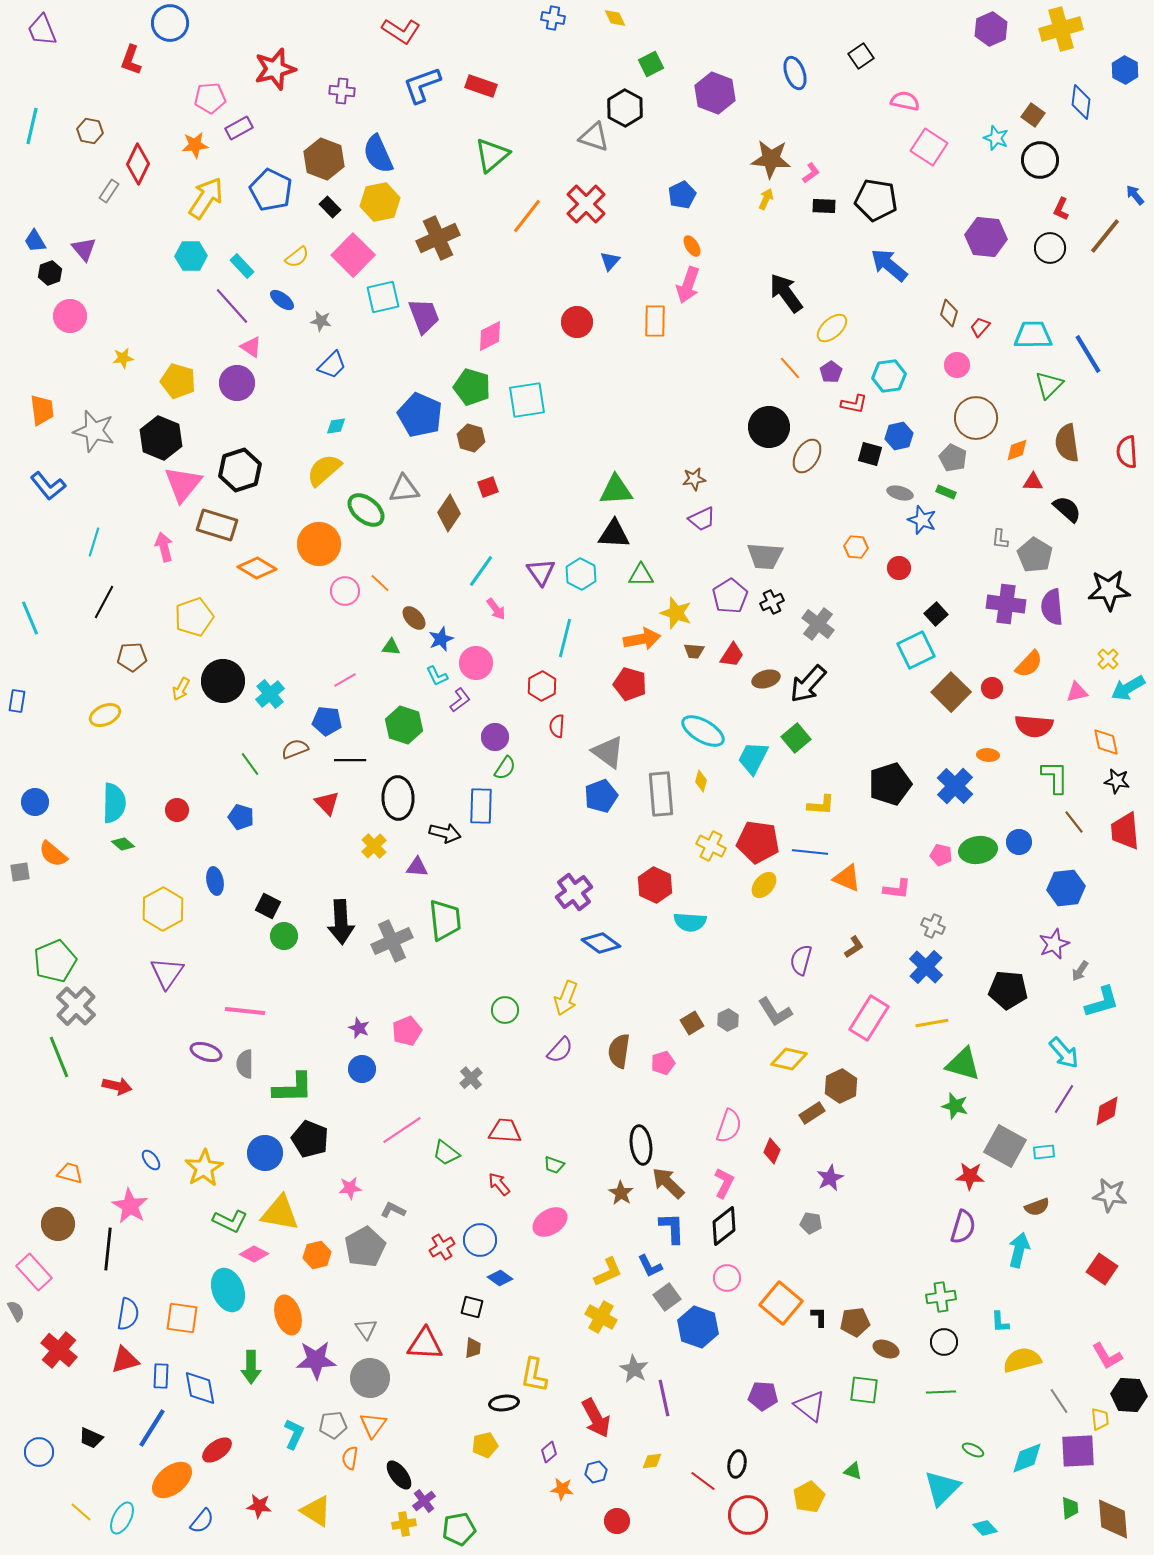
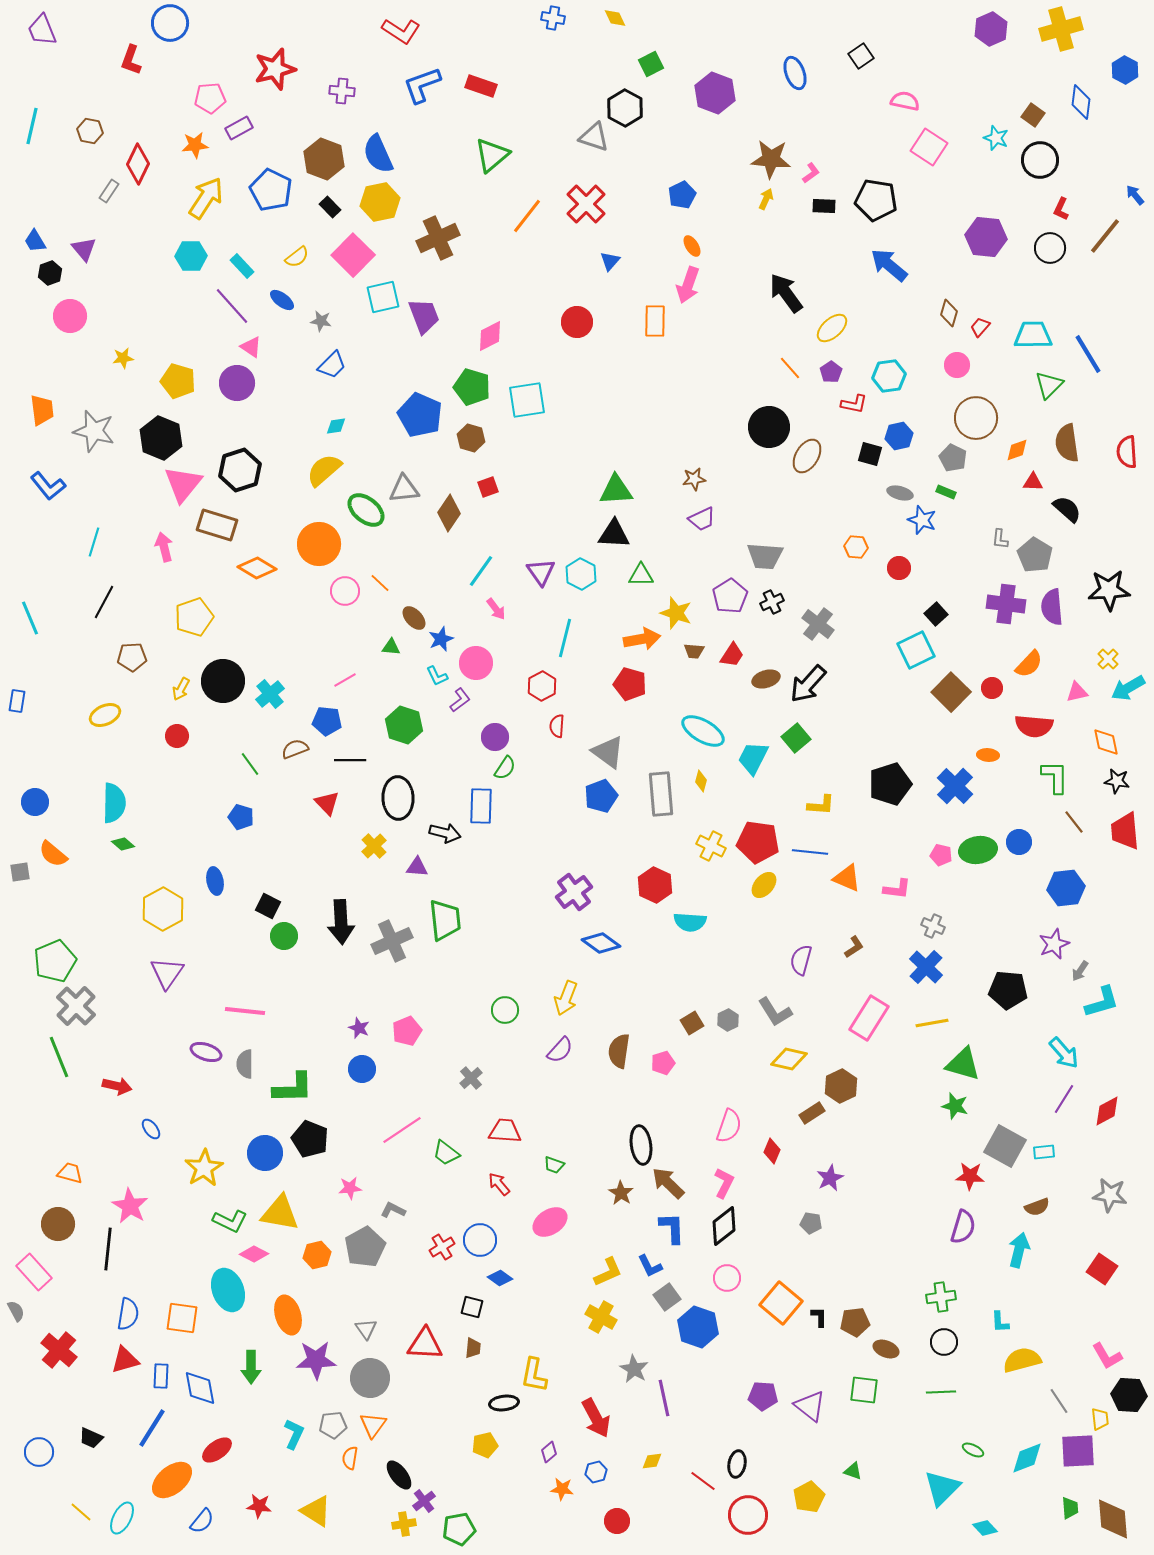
red circle at (177, 810): moved 74 px up
blue ellipse at (151, 1160): moved 31 px up
